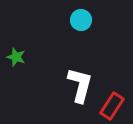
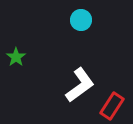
green star: rotated 18 degrees clockwise
white L-shape: rotated 39 degrees clockwise
